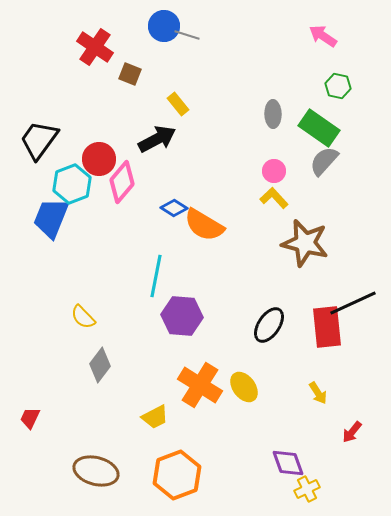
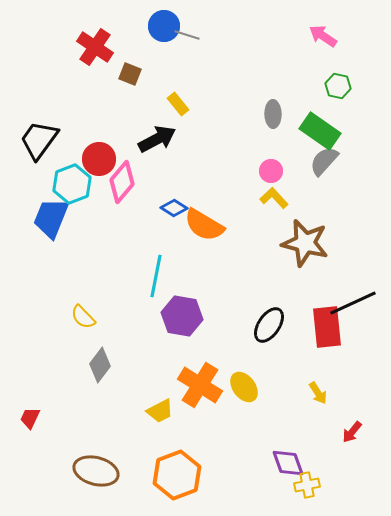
green rectangle: moved 1 px right, 3 px down
pink circle: moved 3 px left
purple hexagon: rotated 6 degrees clockwise
yellow trapezoid: moved 5 px right, 6 px up
yellow cross: moved 4 px up; rotated 15 degrees clockwise
